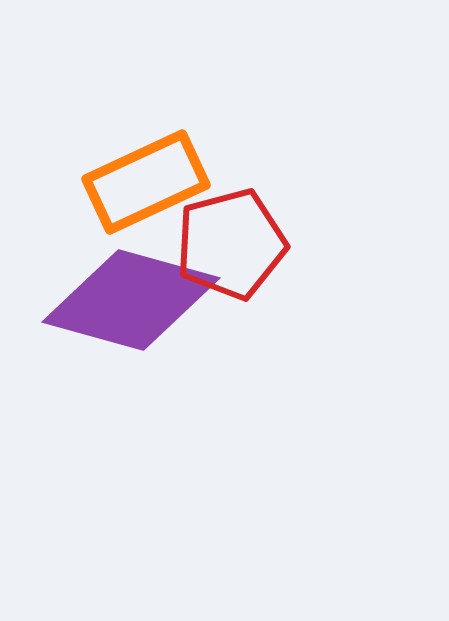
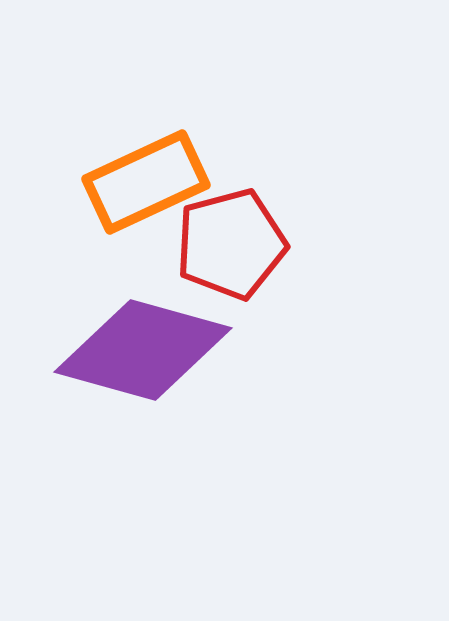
purple diamond: moved 12 px right, 50 px down
